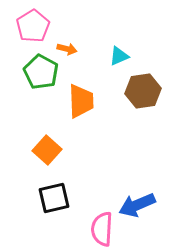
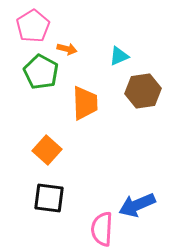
orange trapezoid: moved 4 px right, 2 px down
black square: moved 5 px left; rotated 20 degrees clockwise
